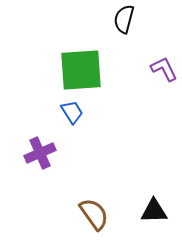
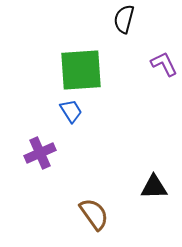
purple L-shape: moved 5 px up
blue trapezoid: moved 1 px left, 1 px up
black triangle: moved 24 px up
